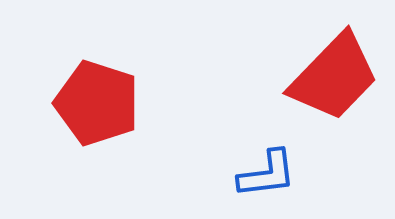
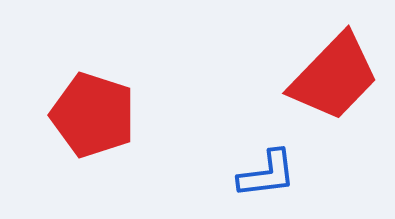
red pentagon: moved 4 px left, 12 px down
